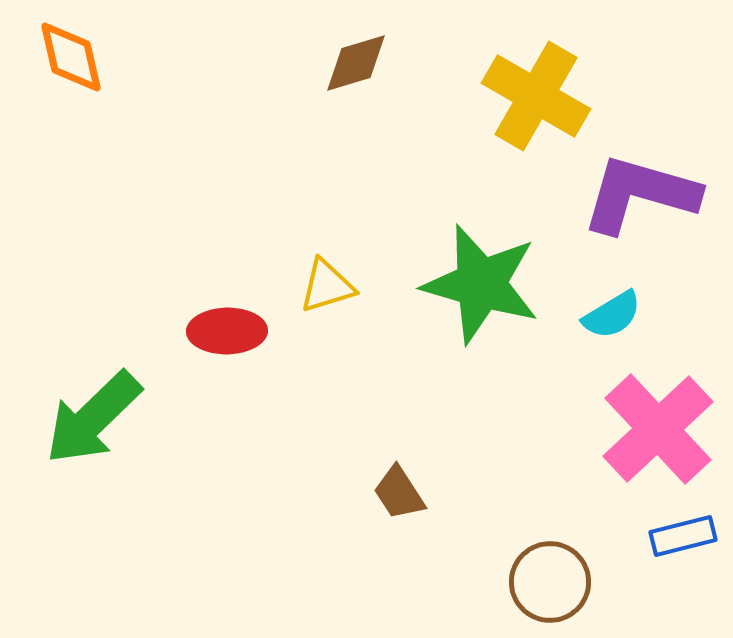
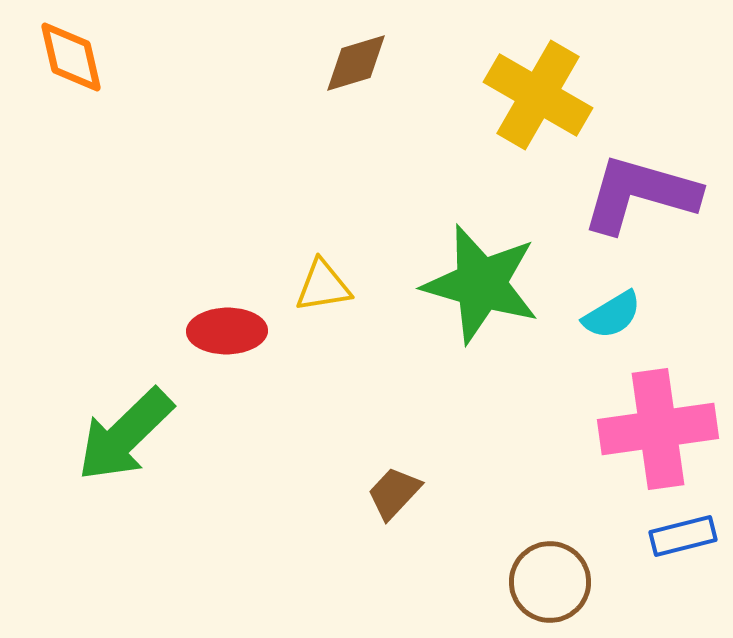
yellow cross: moved 2 px right, 1 px up
yellow triangle: moved 4 px left; rotated 8 degrees clockwise
green arrow: moved 32 px right, 17 px down
pink cross: rotated 35 degrees clockwise
brown trapezoid: moved 5 px left; rotated 76 degrees clockwise
